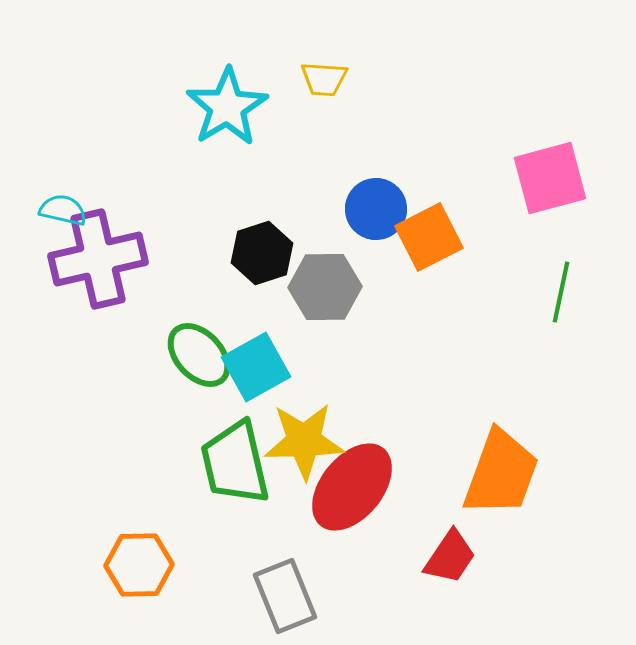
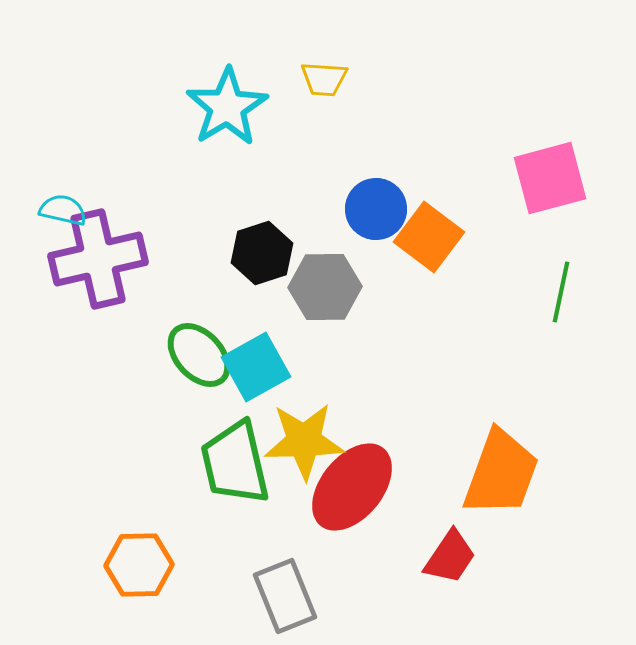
orange square: rotated 26 degrees counterclockwise
